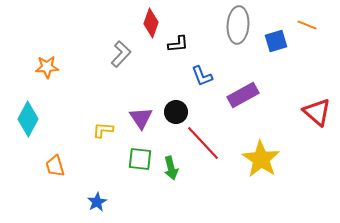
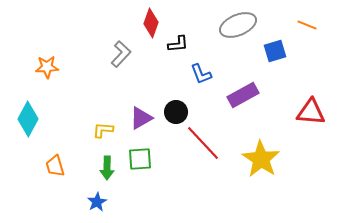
gray ellipse: rotated 63 degrees clockwise
blue square: moved 1 px left, 10 px down
blue L-shape: moved 1 px left, 2 px up
red triangle: moved 6 px left; rotated 36 degrees counterclockwise
purple triangle: rotated 35 degrees clockwise
green square: rotated 10 degrees counterclockwise
green arrow: moved 64 px left; rotated 15 degrees clockwise
